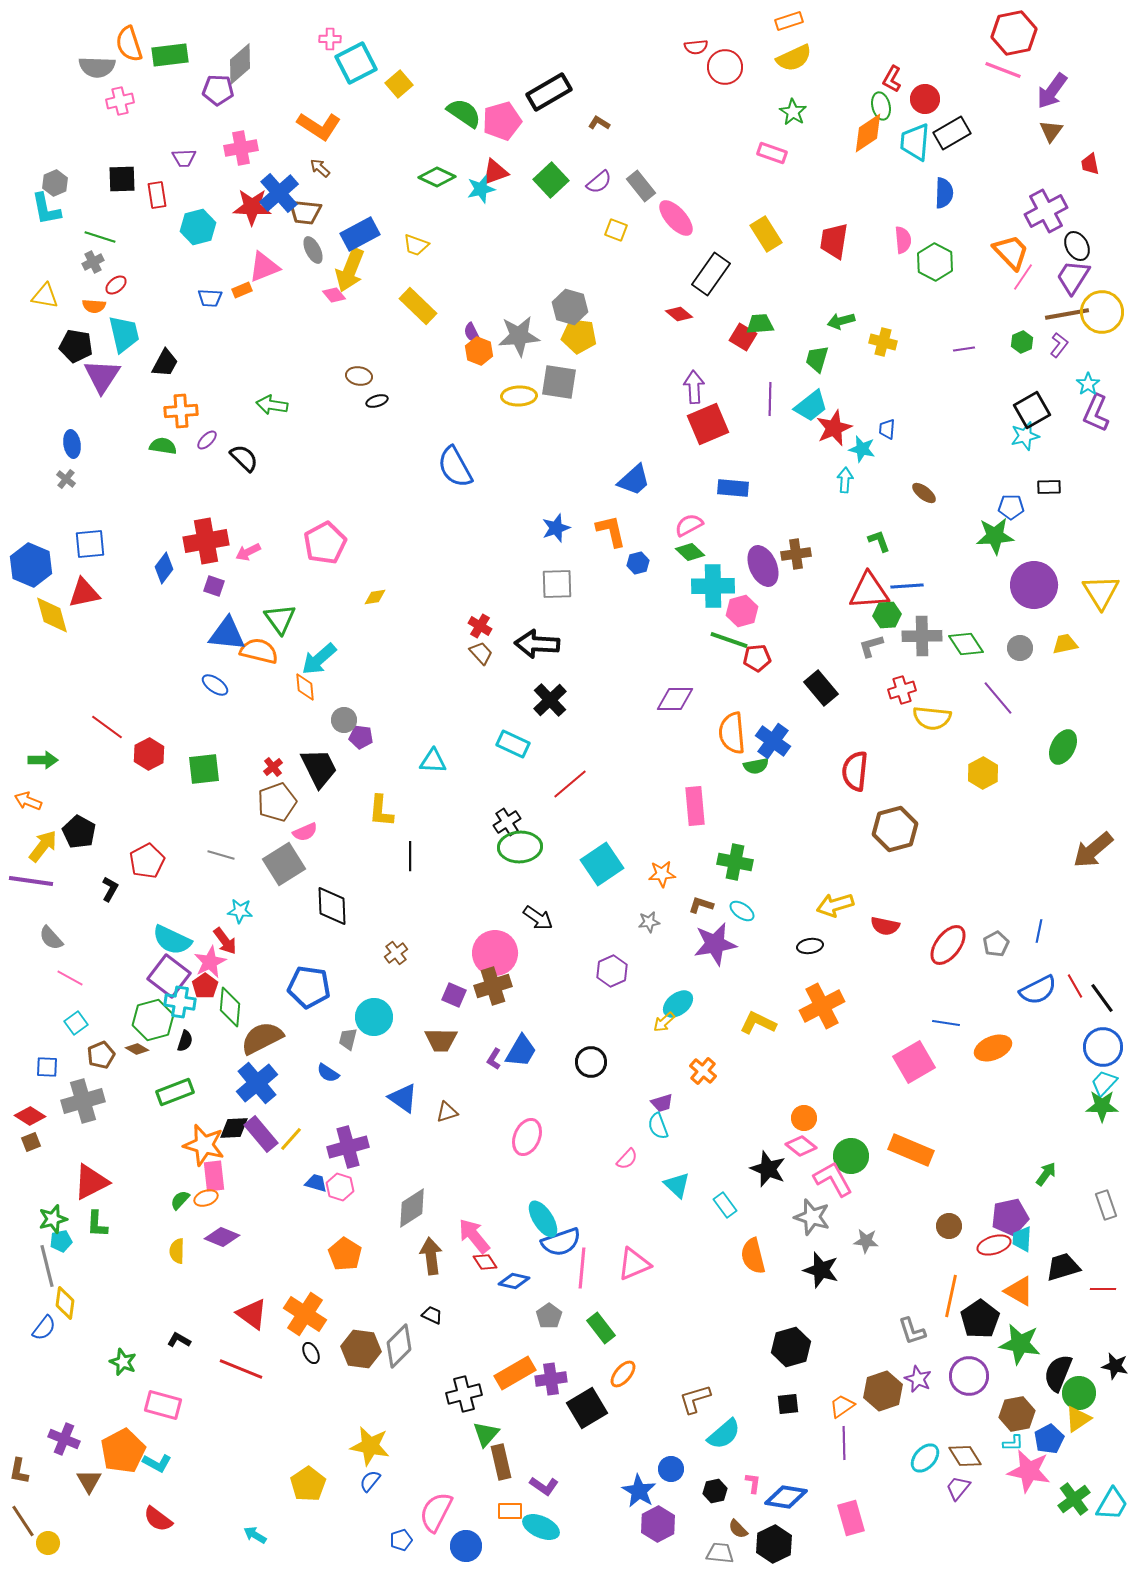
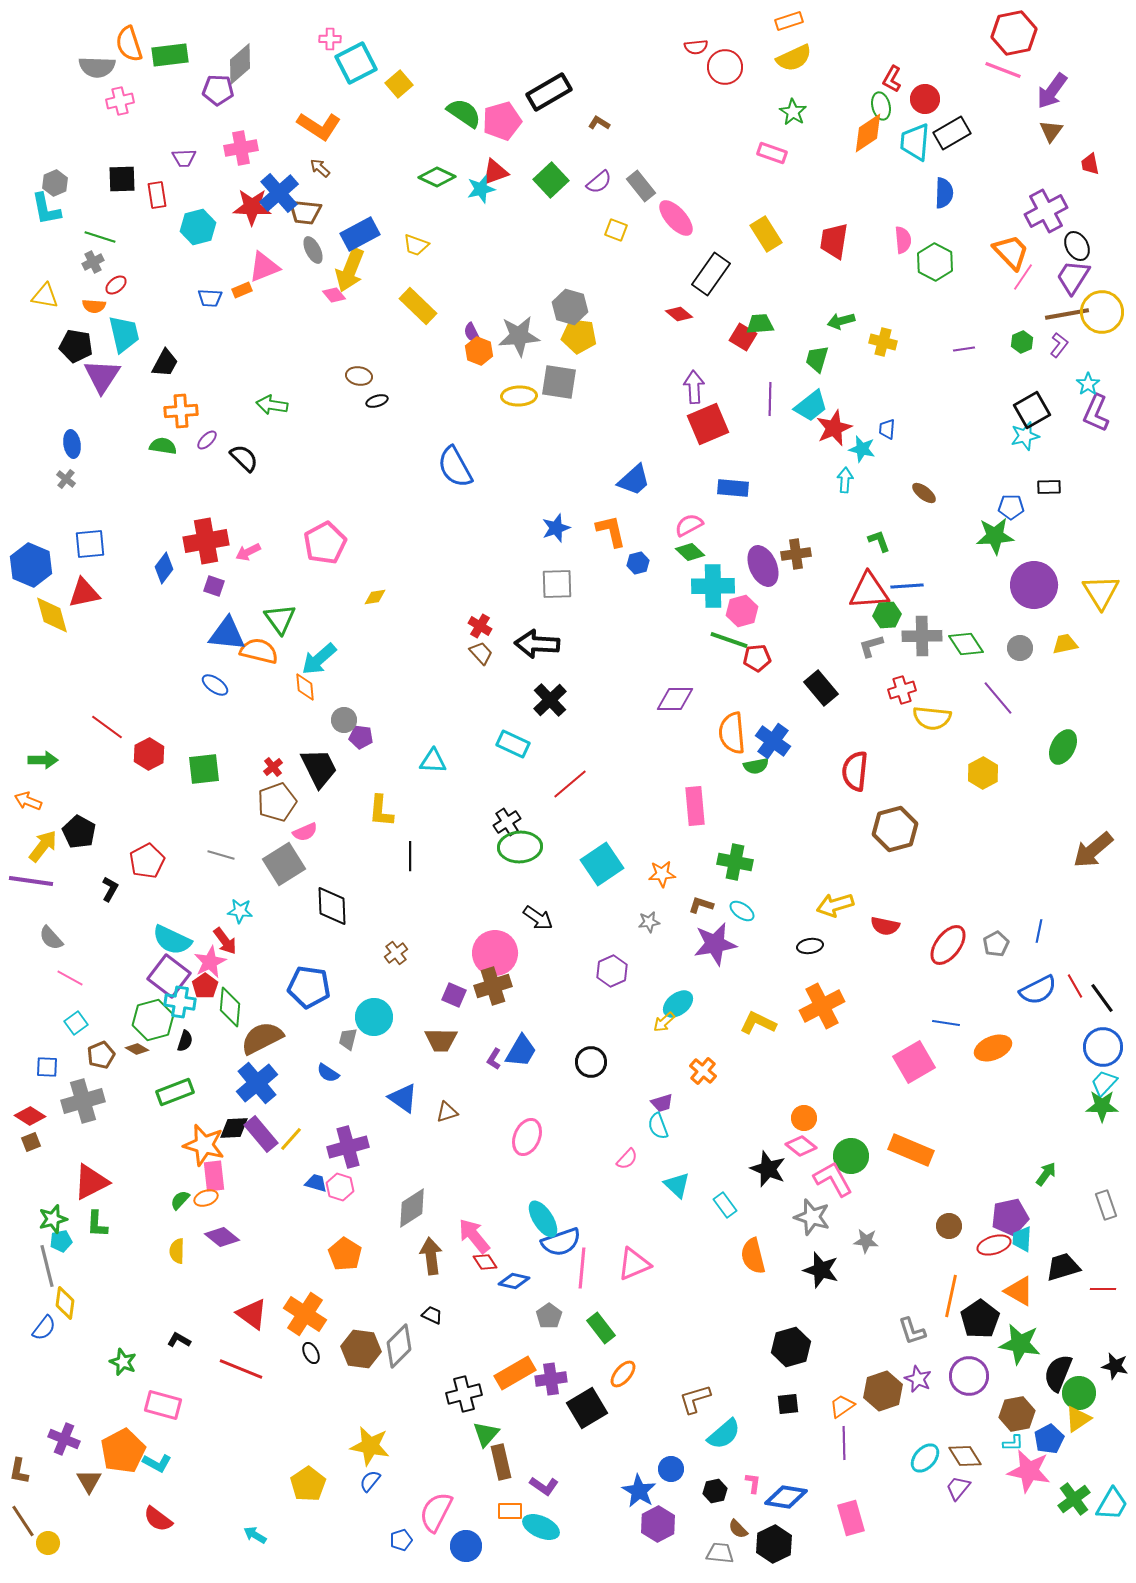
purple diamond at (222, 1237): rotated 16 degrees clockwise
